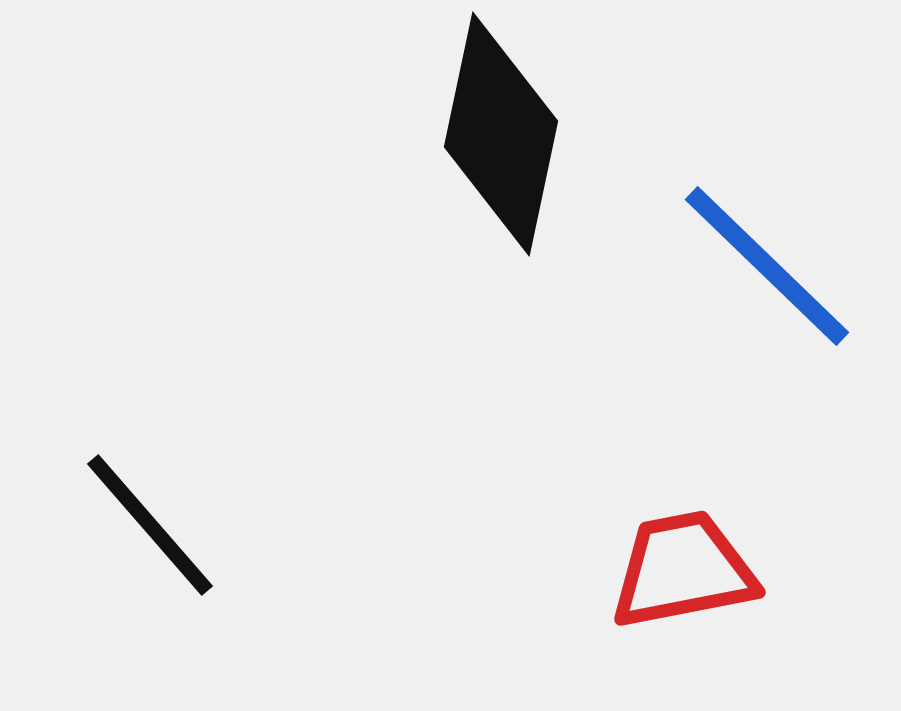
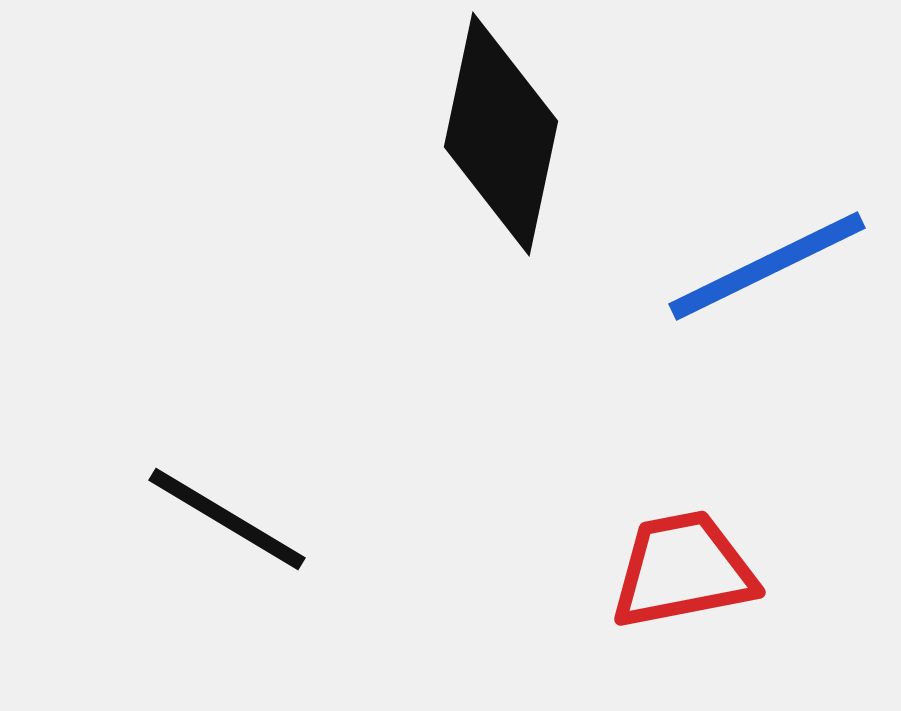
blue line: rotated 70 degrees counterclockwise
black line: moved 77 px right, 6 px up; rotated 18 degrees counterclockwise
